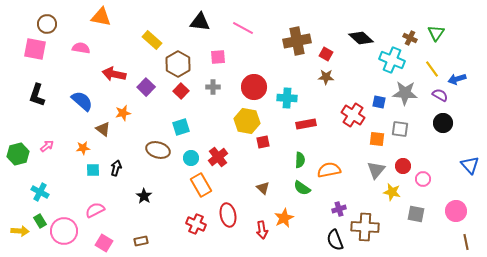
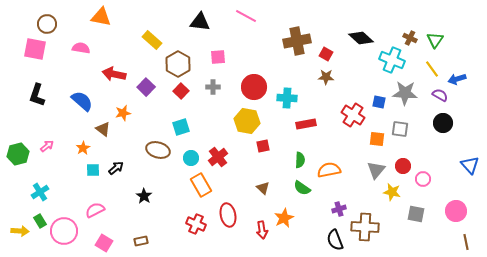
pink line at (243, 28): moved 3 px right, 12 px up
green triangle at (436, 33): moved 1 px left, 7 px down
red square at (263, 142): moved 4 px down
orange star at (83, 148): rotated 24 degrees counterclockwise
black arrow at (116, 168): rotated 35 degrees clockwise
cyan cross at (40, 192): rotated 30 degrees clockwise
